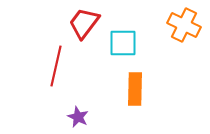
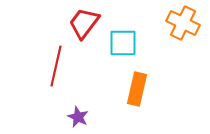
orange cross: moved 1 px left, 2 px up
orange rectangle: moved 2 px right; rotated 12 degrees clockwise
